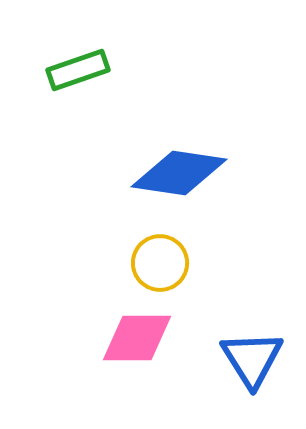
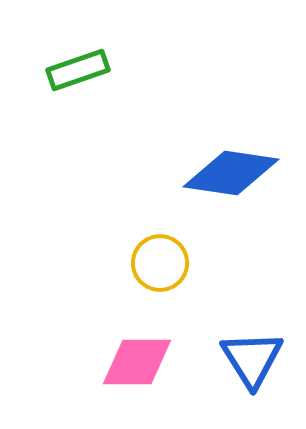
blue diamond: moved 52 px right
pink diamond: moved 24 px down
